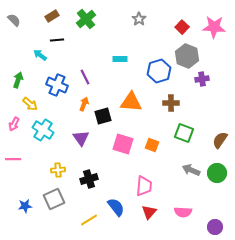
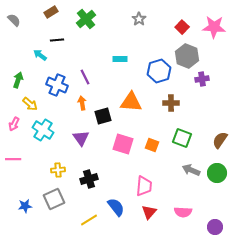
brown rectangle: moved 1 px left, 4 px up
orange arrow: moved 2 px left, 1 px up; rotated 32 degrees counterclockwise
green square: moved 2 px left, 5 px down
